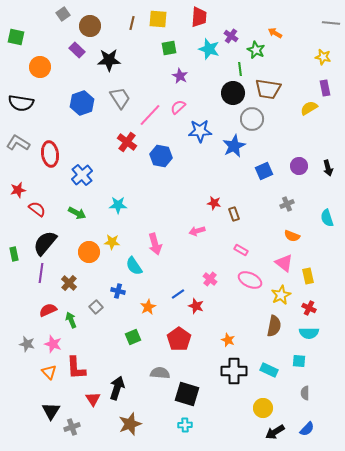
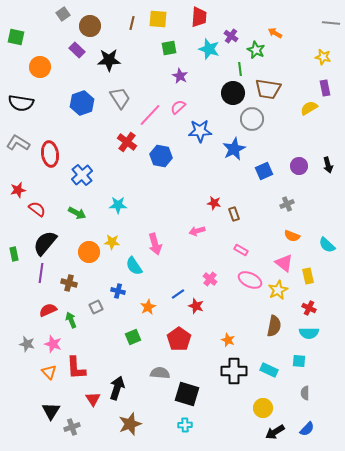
blue star at (234, 146): moved 3 px down
black arrow at (328, 168): moved 3 px up
cyan semicircle at (327, 218): moved 27 px down; rotated 30 degrees counterclockwise
brown cross at (69, 283): rotated 28 degrees counterclockwise
yellow star at (281, 295): moved 3 px left, 5 px up
gray square at (96, 307): rotated 16 degrees clockwise
